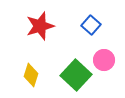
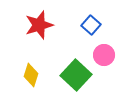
red star: moved 1 px left, 1 px up
pink circle: moved 5 px up
